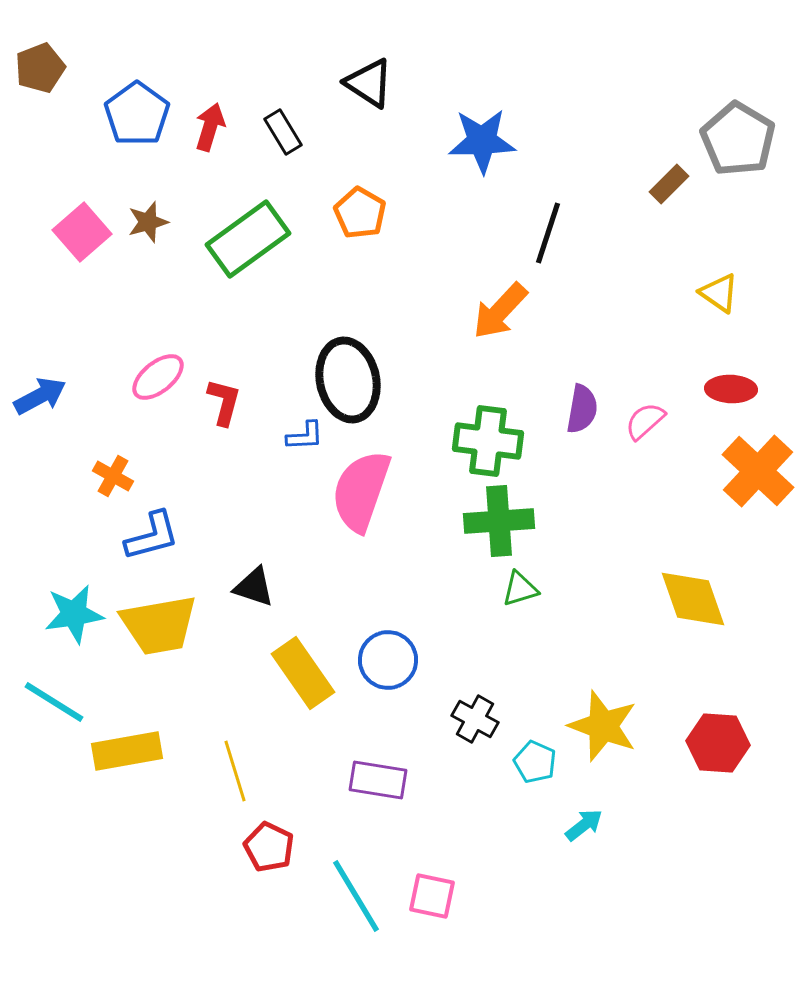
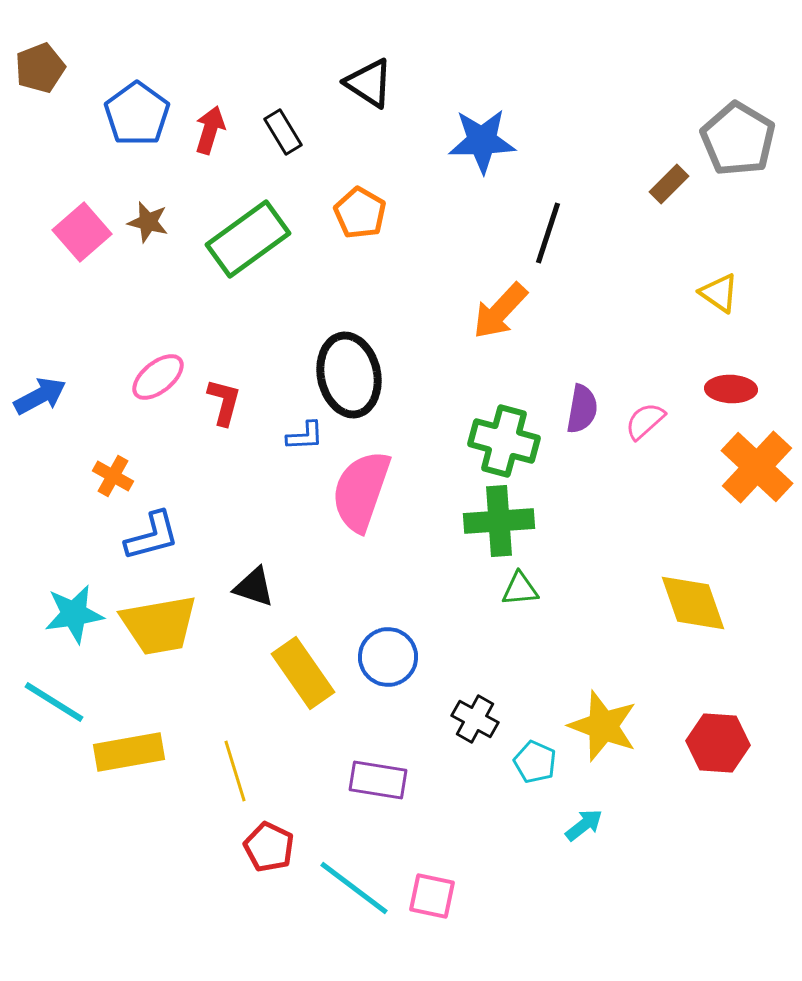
red arrow at (210, 127): moved 3 px down
brown star at (148, 222): rotated 30 degrees clockwise
black ellipse at (348, 380): moved 1 px right, 5 px up
green cross at (488, 441): moved 16 px right; rotated 8 degrees clockwise
orange cross at (758, 471): moved 1 px left, 4 px up
green triangle at (520, 589): rotated 12 degrees clockwise
yellow diamond at (693, 599): moved 4 px down
blue circle at (388, 660): moved 3 px up
yellow rectangle at (127, 751): moved 2 px right, 1 px down
cyan line at (356, 896): moved 2 px left, 8 px up; rotated 22 degrees counterclockwise
